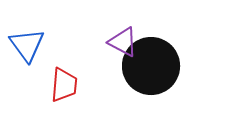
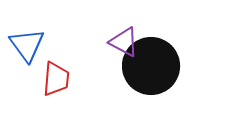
purple triangle: moved 1 px right
red trapezoid: moved 8 px left, 6 px up
